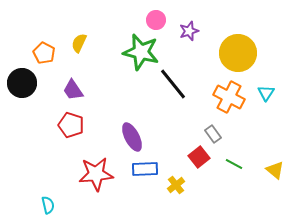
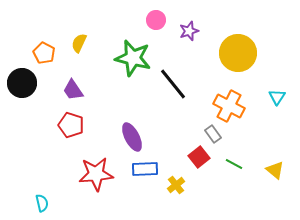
green star: moved 8 px left, 6 px down
cyan triangle: moved 11 px right, 4 px down
orange cross: moved 9 px down
cyan semicircle: moved 6 px left, 2 px up
